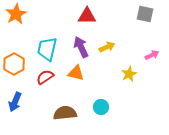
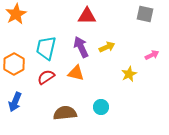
cyan trapezoid: moved 1 px left, 1 px up
red semicircle: moved 1 px right
